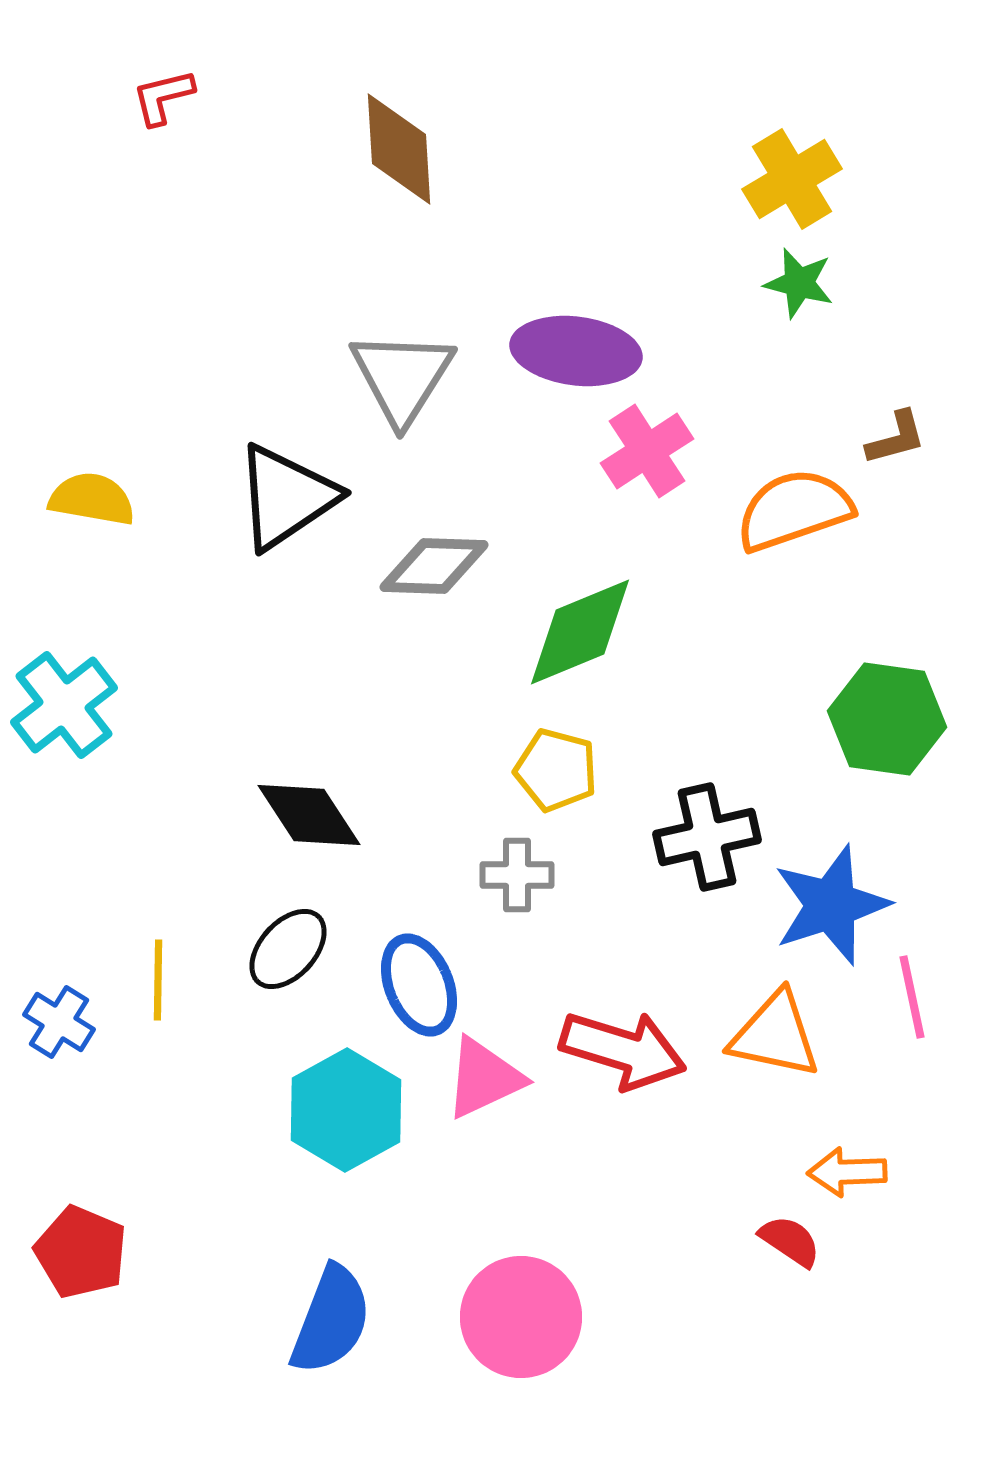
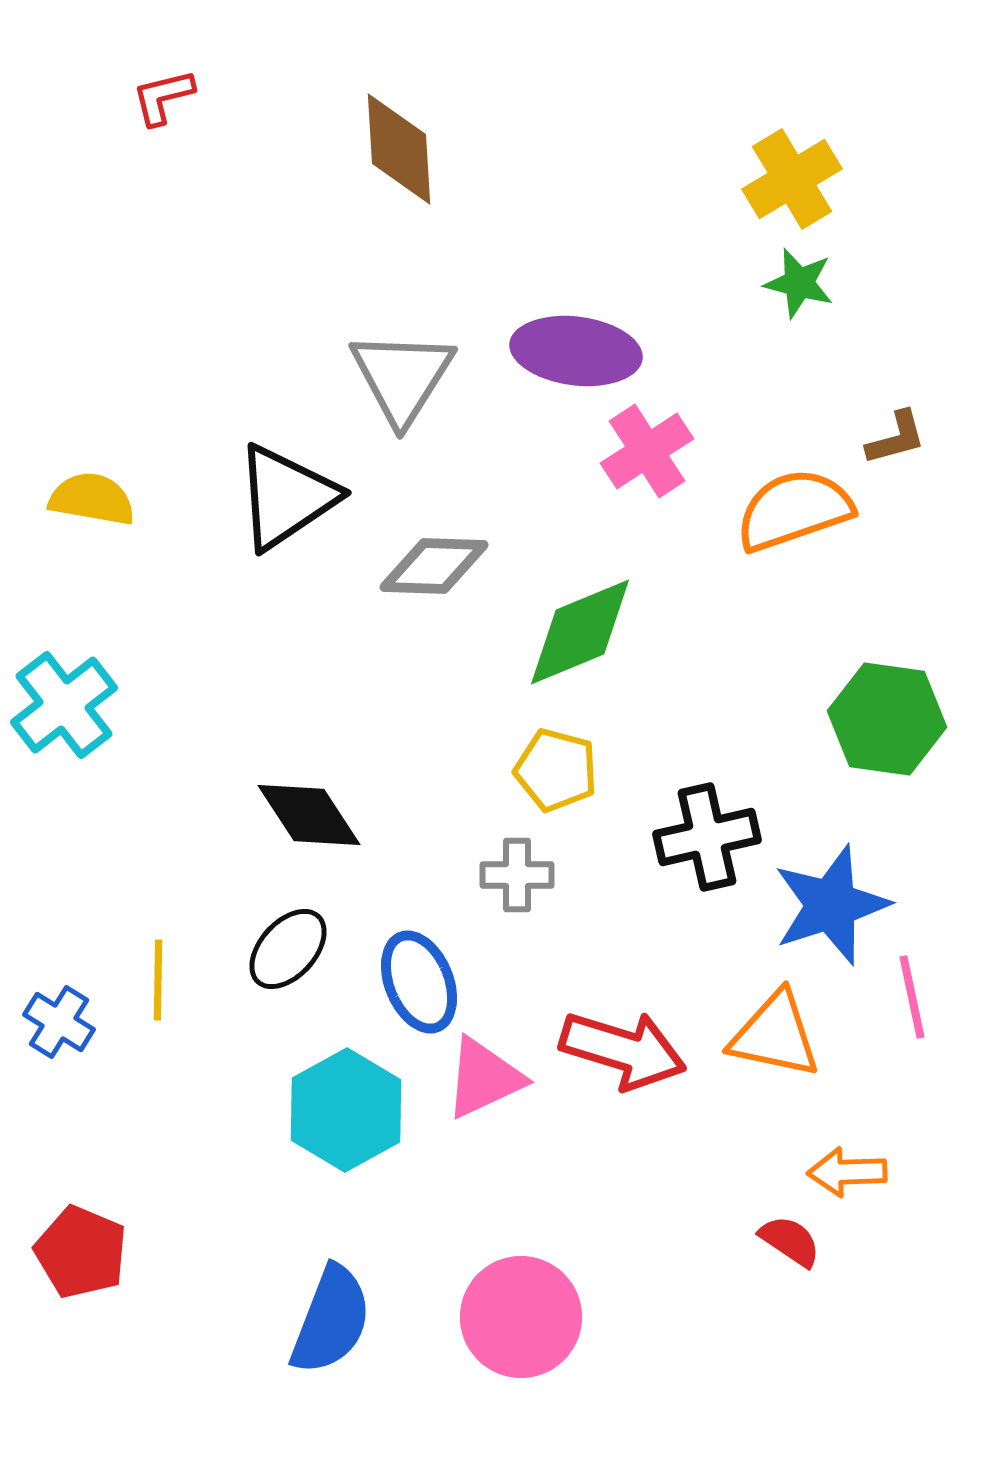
blue ellipse: moved 3 px up
